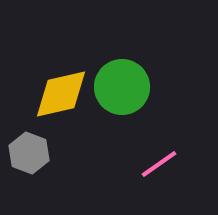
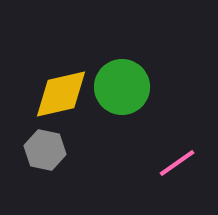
gray hexagon: moved 16 px right, 3 px up; rotated 9 degrees counterclockwise
pink line: moved 18 px right, 1 px up
